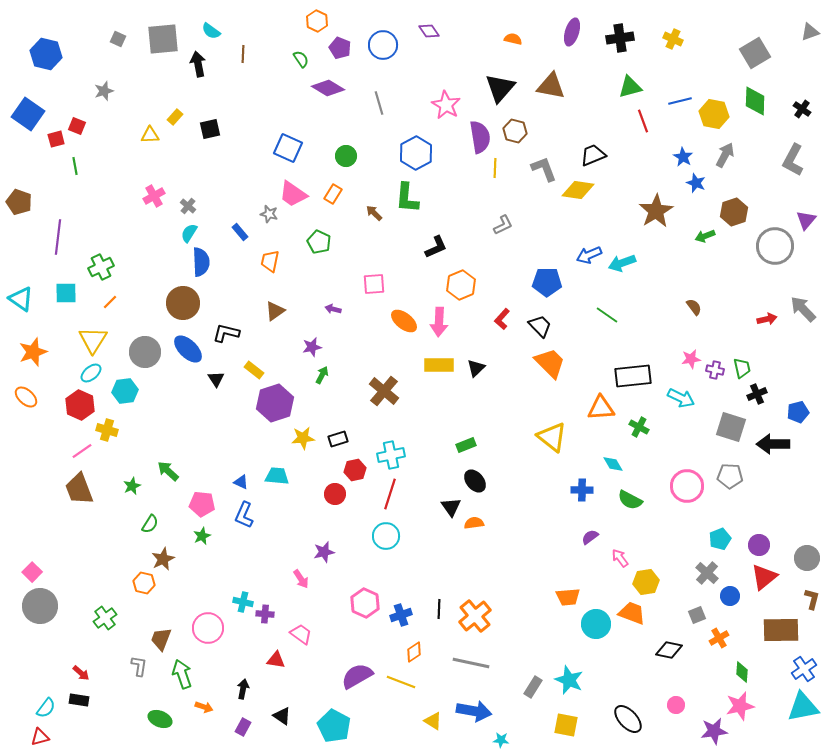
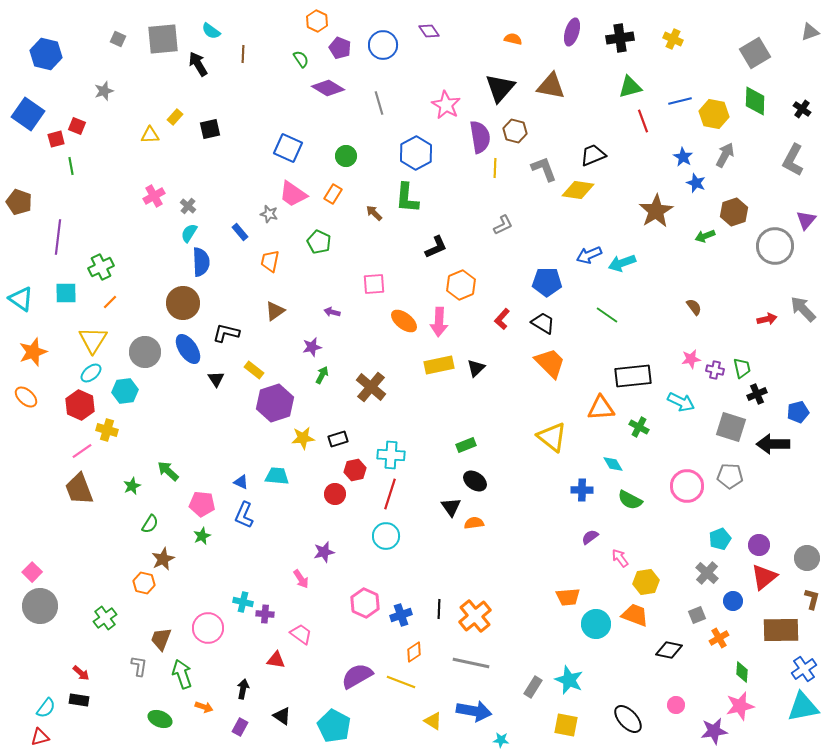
black arrow at (198, 64): rotated 20 degrees counterclockwise
green line at (75, 166): moved 4 px left
purple arrow at (333, 309): moved 1 px left, 3 px down
black trapezoid at (540, 326): moved 3 px right, 3 px up; rotated 15 degrees counterclockwise
blue ellipse at (188, 349): rotated 12 degrees clockwise
yellow rectangle at (439, 365): rotated 12 degrees counterclockwise
brown cross at (384, 391): moved 13 px left, 4 px up
cyan arrow at (681, 398): moved 4 px down
cyan cross at (391, 455): rotated 16 degrees clockwise
black ellipse at (475, 481): rotated 15 degrees counterclockwise
blue circle at (730, 596): moved 3 px right, 5 px down
orange trapezoid at (632, 613): moved 3 px right, 2 px down
purple rectangle at (243, 727): moved 3 px left
